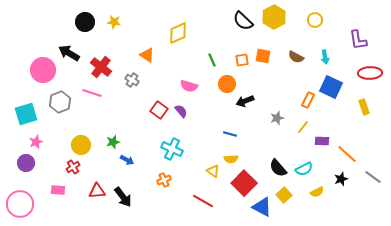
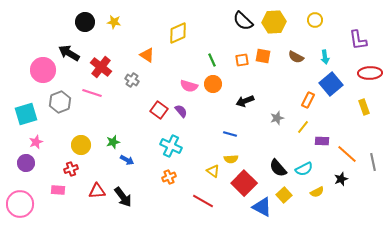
yellow hexagon at (274, 17): moved 5 px down; rotated 25 degrees clockwise
orange circle at (227, 84): moved 14 px left
blue square at (331, 87): moved 3 px up; rotated 25 degrees clockwise
cyan cross at (172, 149): moved 1 px left, 3 px up
red cross at (73, 167): moved 2 px left, 2 px down; rotated 16 degrees clockwise
gray line at (373, 177): moved 15 px up; rotated 42 degrees clockwise
orange cross at (164, 180): moved 5 px right, 3 px up
